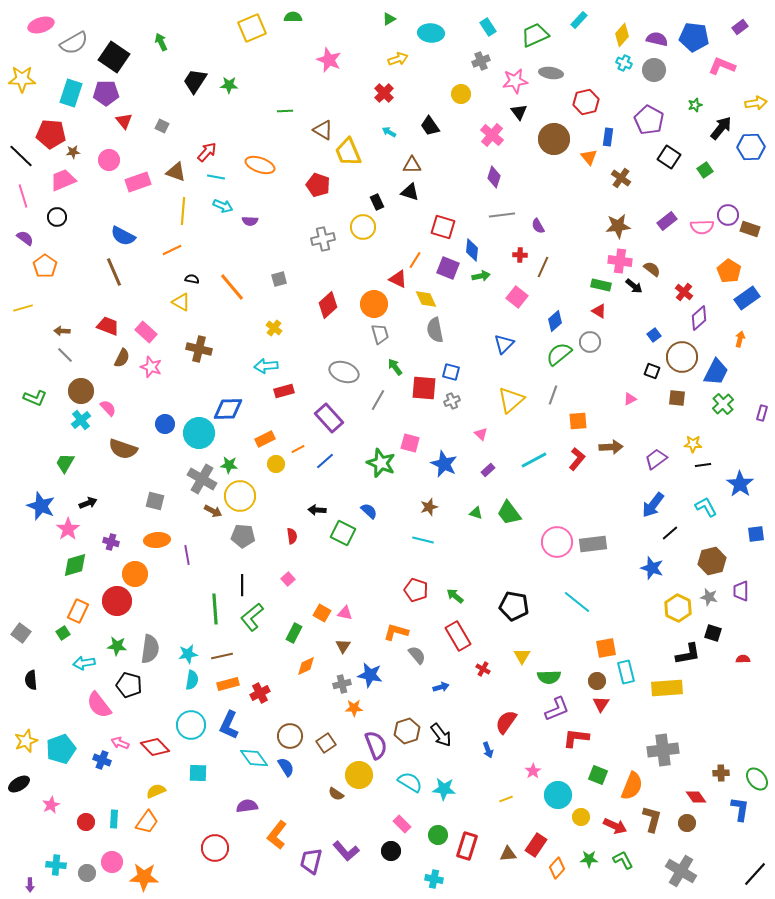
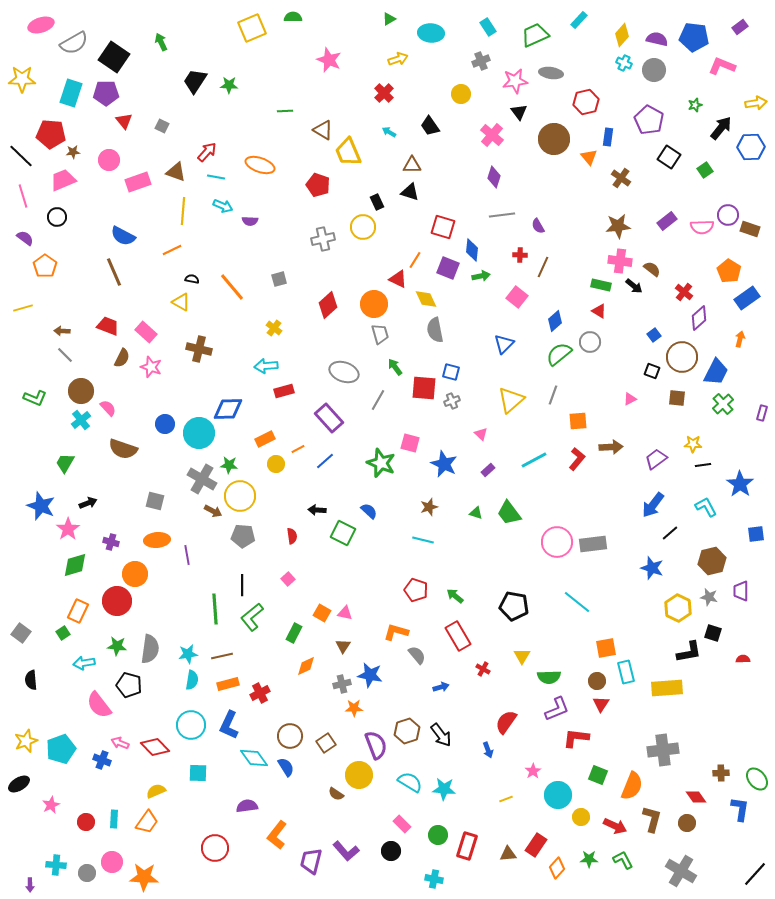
black L-shape at (688, 654): moved 1 px right, 2 px up
